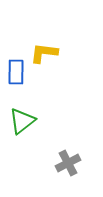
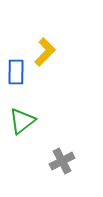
yellow L-shape: moved 1 px right, 1 px up; rotated 128 degrees clockwise
gray cross: moved 6 px left, 2 px up
